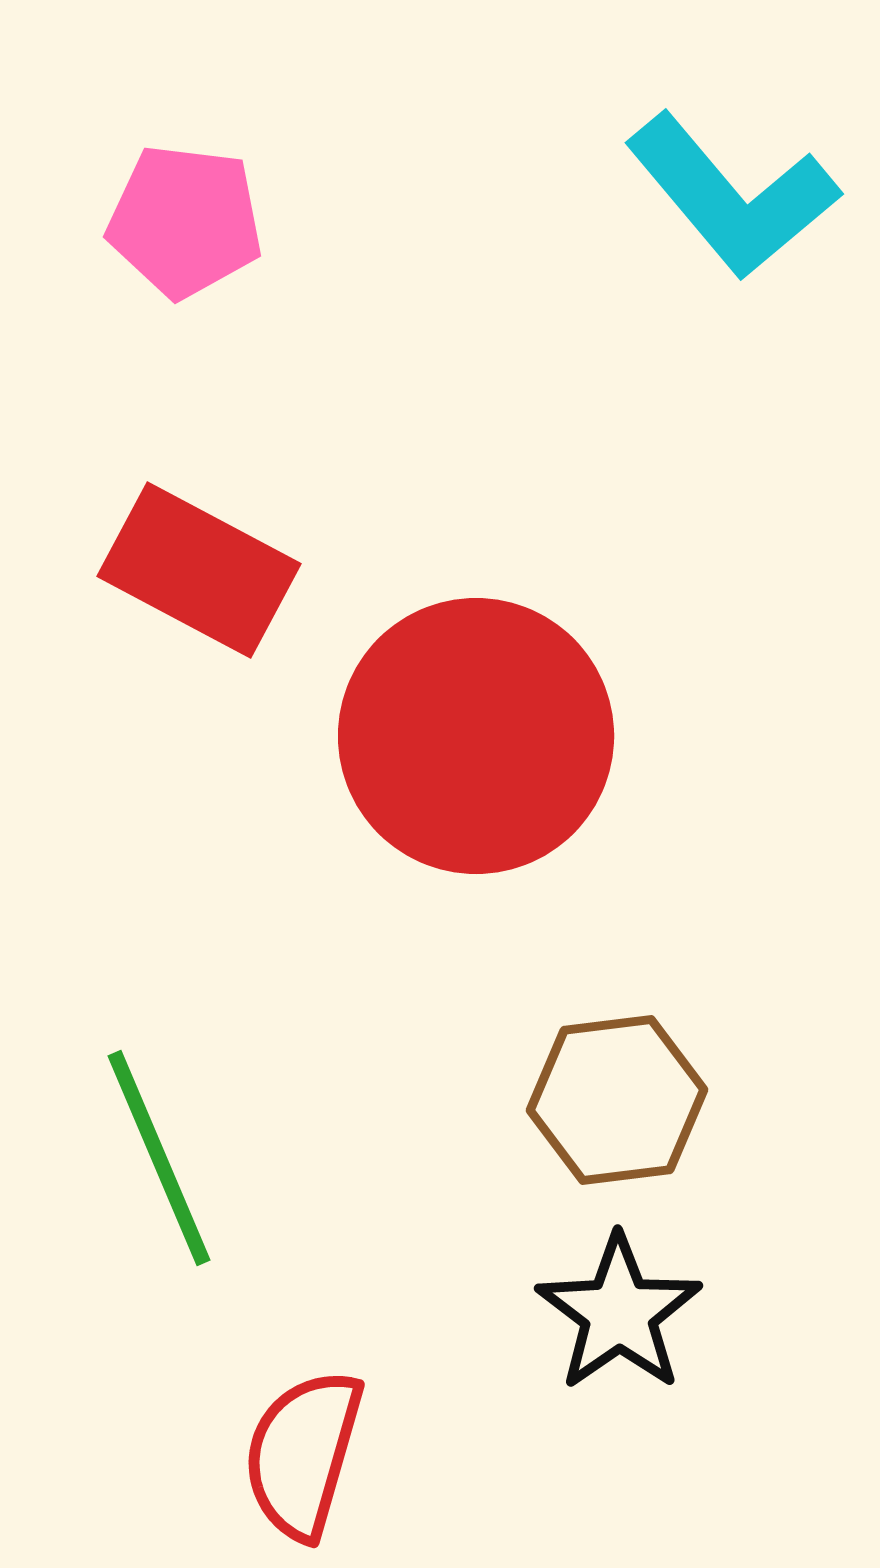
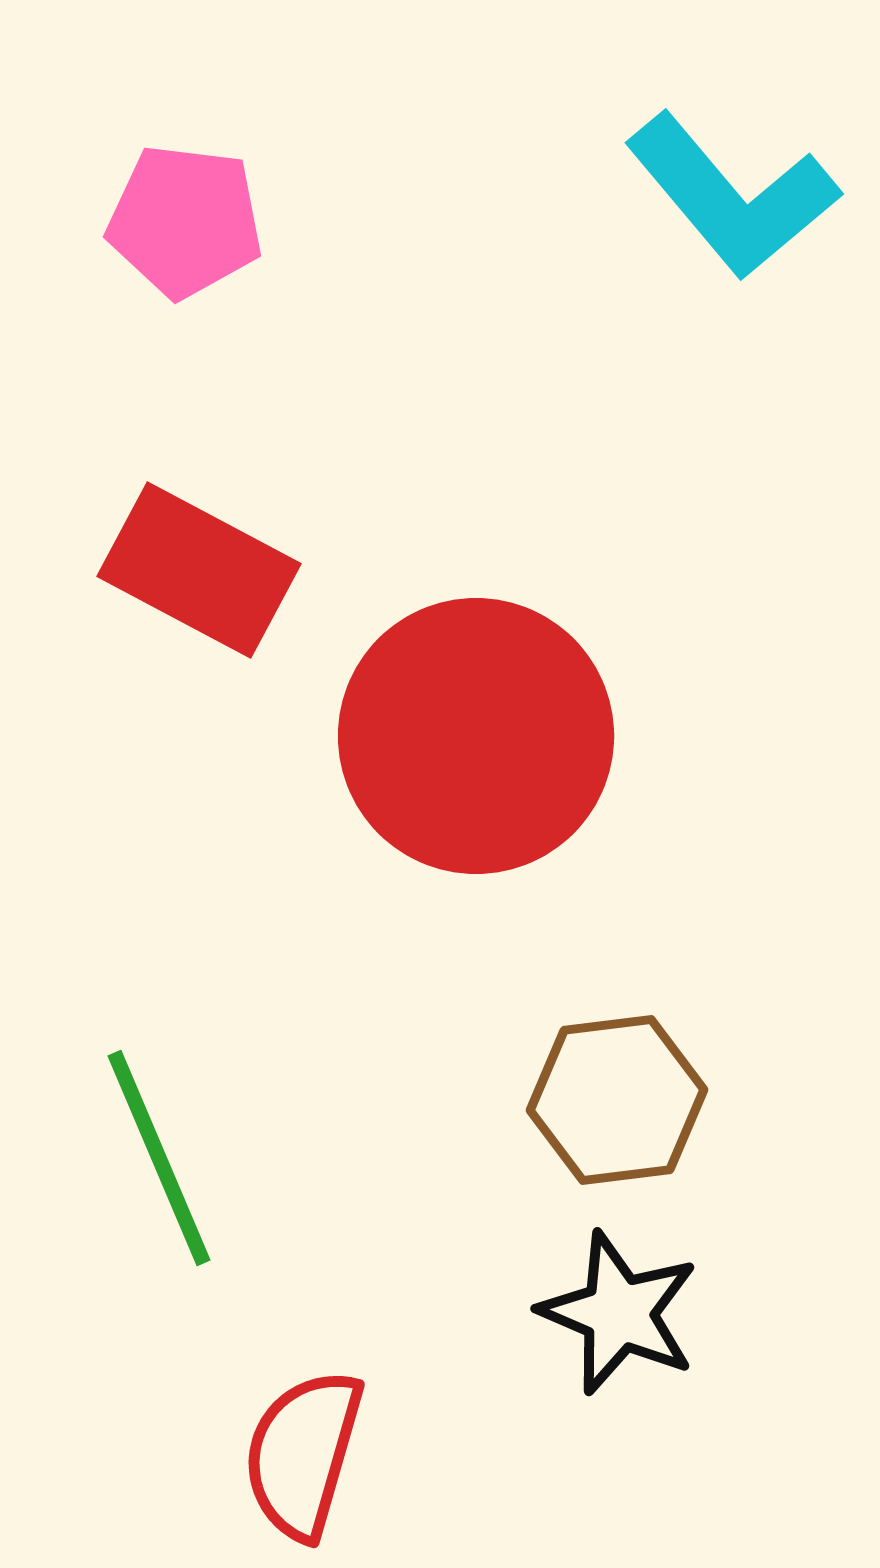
black star: rotated 14 degrees counterclockwise
